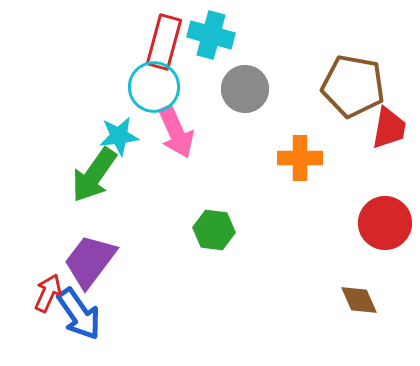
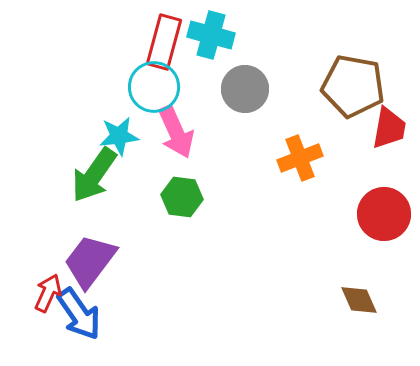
orange cross: rotated 21 degrees counterclockwise
red circle: moved 1 px left, 9 px up
green hexagon: moved 32 px left, 33 px up
